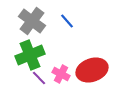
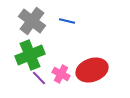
blue line: rotated 35 degrees counterclockwise
